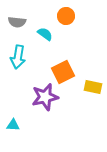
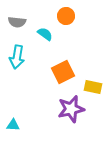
cyan arrow: moved 1 px left
purple star: moved 26 px right, 12 px down
